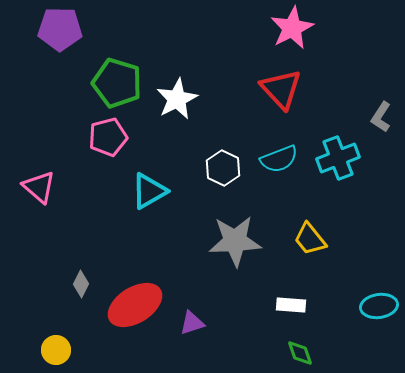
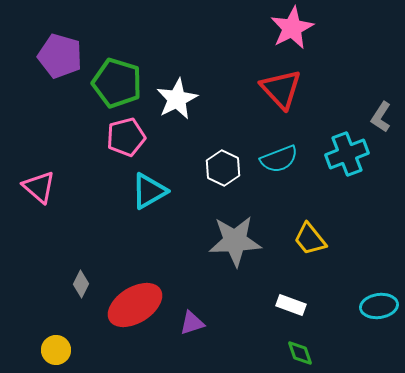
purple pentagon: moved 27 px down; rotated 15 degrees clockwise
pink pentagon: moved 18 px right
cyan cross: moved 9 px right, 4 px up
white rectangle: rotated 16 degrees clockwise
